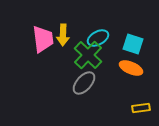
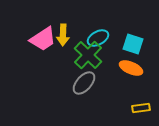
pink trapezoid: rotated 64 degrees clockwise
